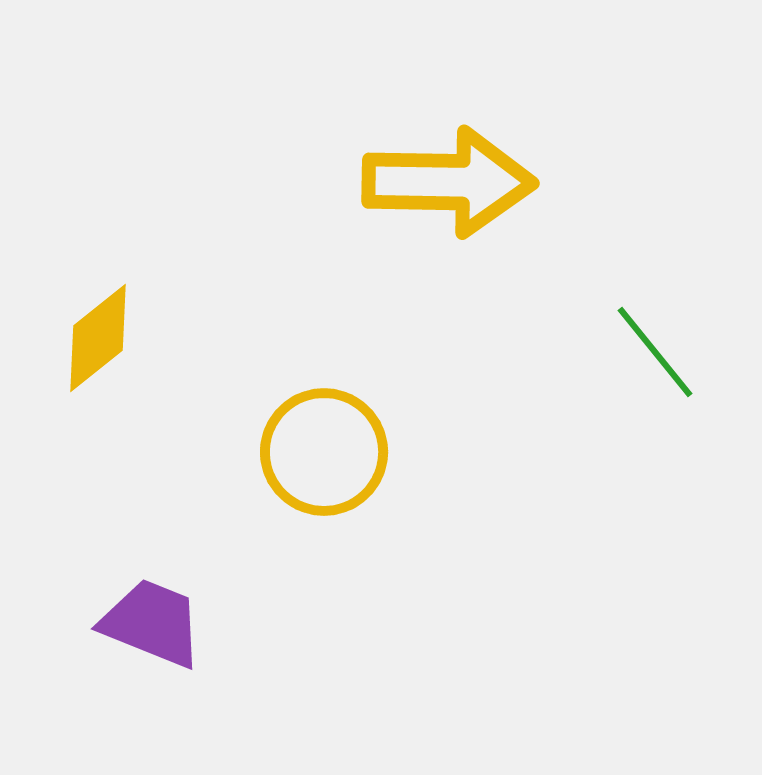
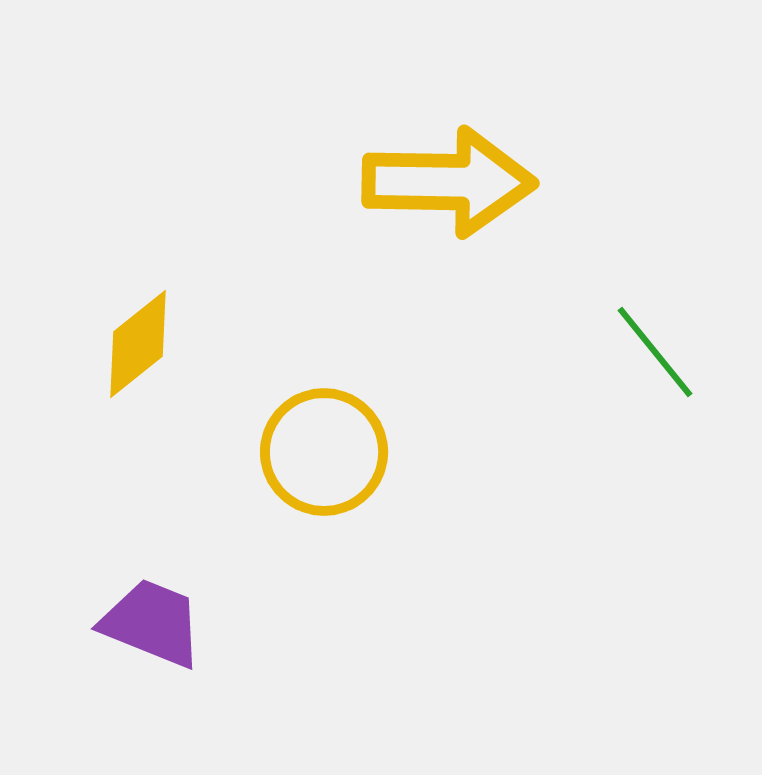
yellow diamond: moved 40 px right, 6 px down
